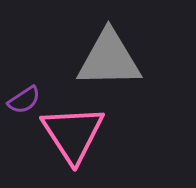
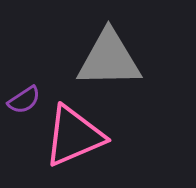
pink triangle: moved 1 px right, 2 px down; rotated 40 degrees clockwise
